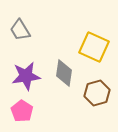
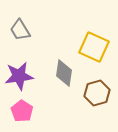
purple star: moved 7 px left
